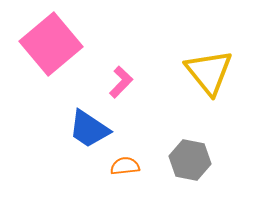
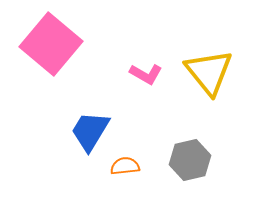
pink square: rotated 10 degrees counterclockwise
pink L-shape: moved 25 px right, 8 px up; rotated 76 degrees clockwise
blue trapezoid: moved 1 px right, 2 px down; rotated 87 degrees clockwise
gray hexagon: rotated 24 degrees counterclockwise
